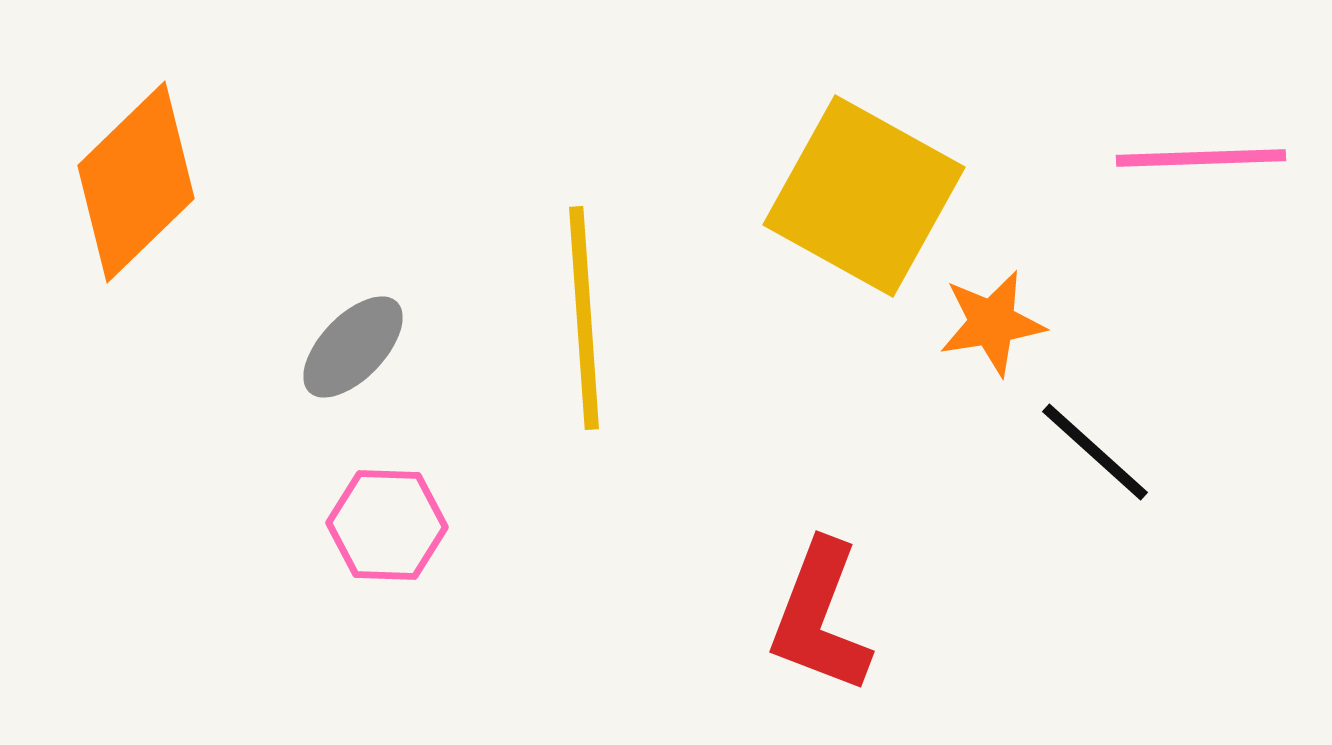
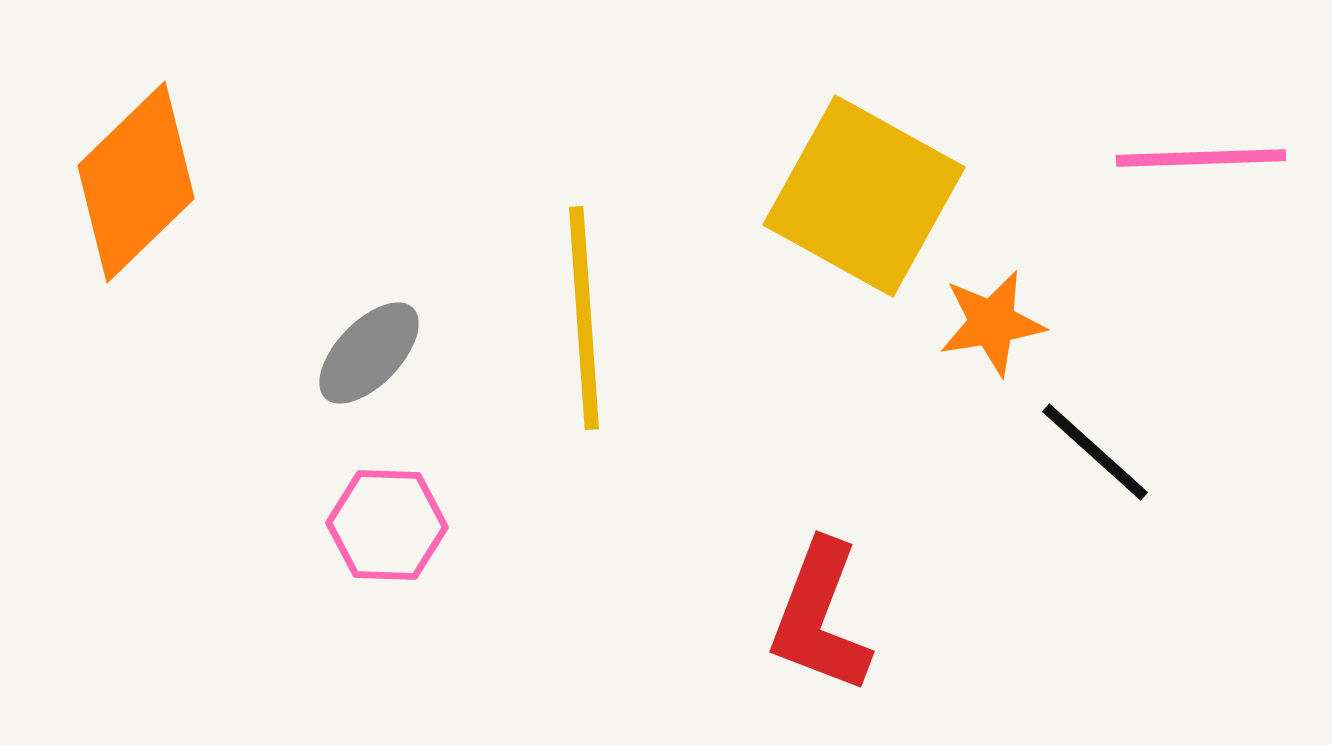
gray ellipse: moved 16 px right, 6 px down
